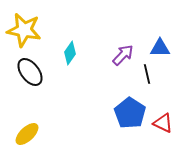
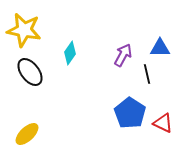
purple arrow: rotated 15 degrees counterclockwise
